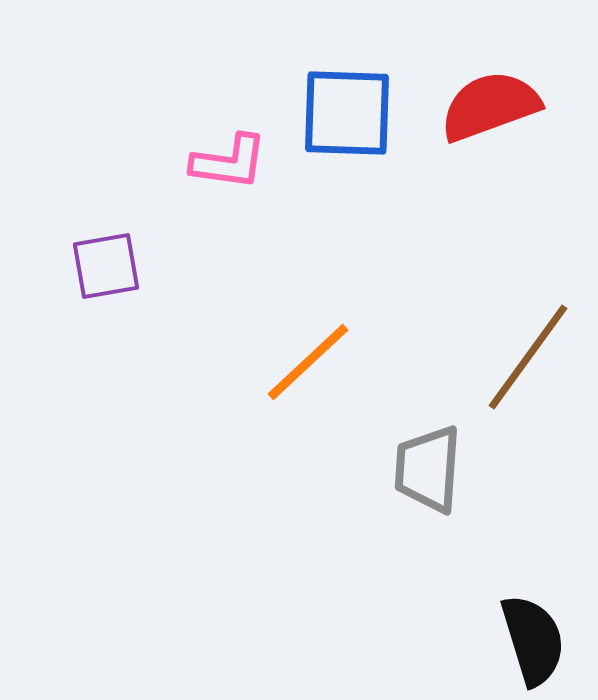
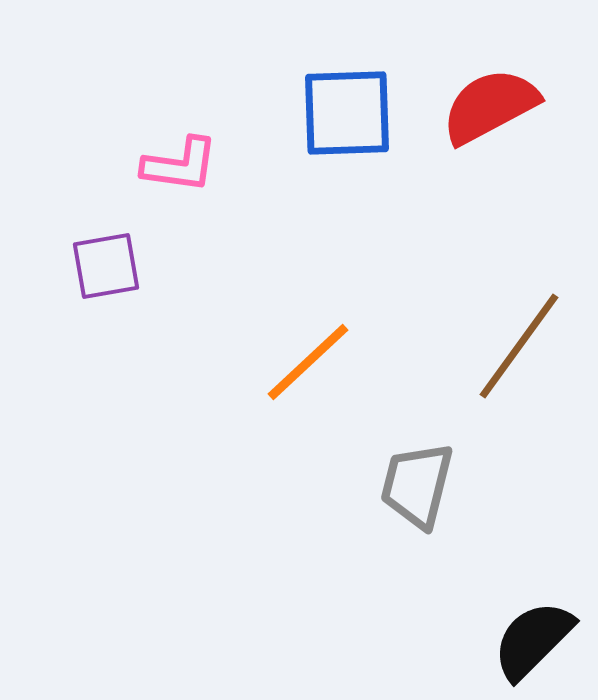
red semicircle: rotated 8 degrees counterclockwise
blue square: rotated 4 degrees counterclockwise
pink L-shape: moved 49 px left, 3 px down
brown line: moved 9 px left, 11 px up
gray trapezoid: moved 11 px left, 16 px down; rotated 10 degrees clockwise
black semicircle: rotated 118 degrees counterclockwise
